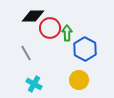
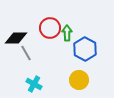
black diamond: moved 17 px left, 22 px down
